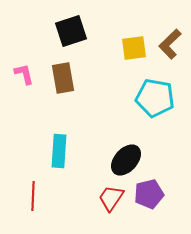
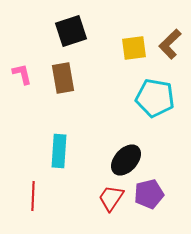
pink L-shape: moved 2 px left
